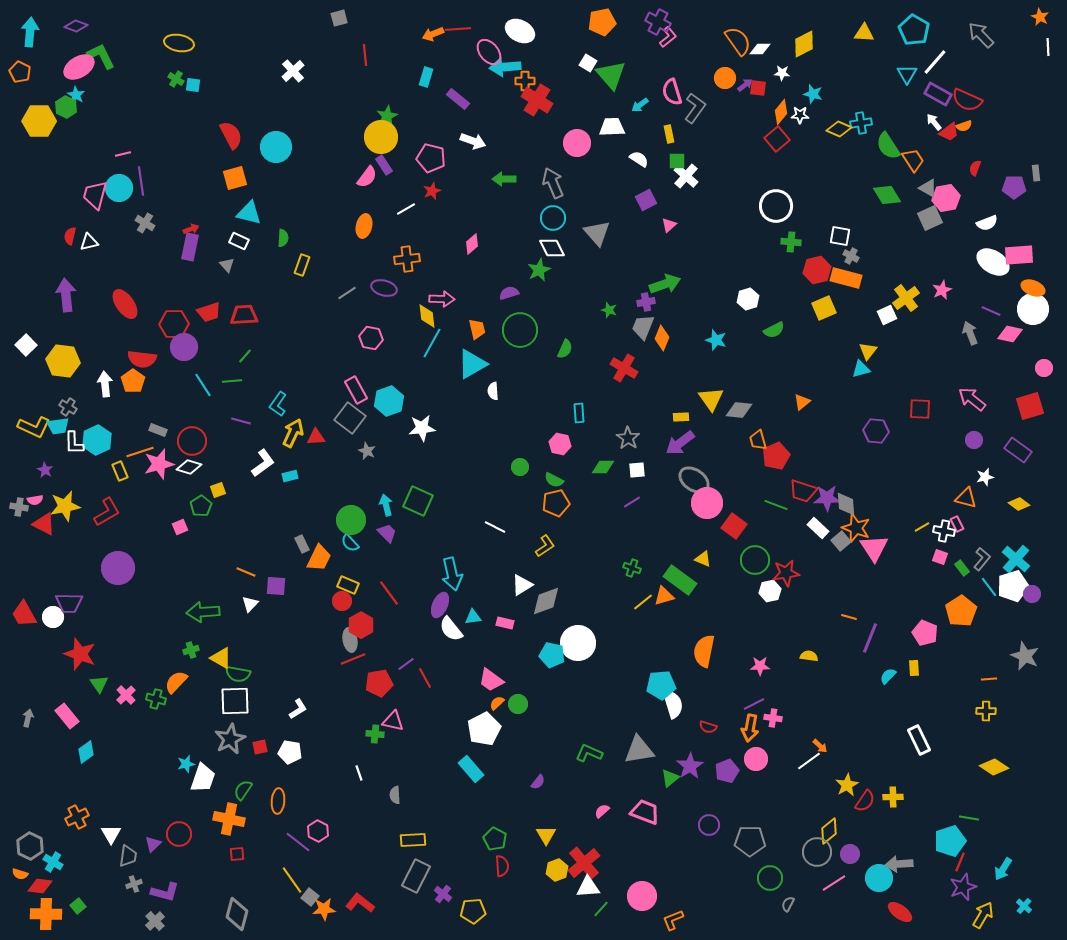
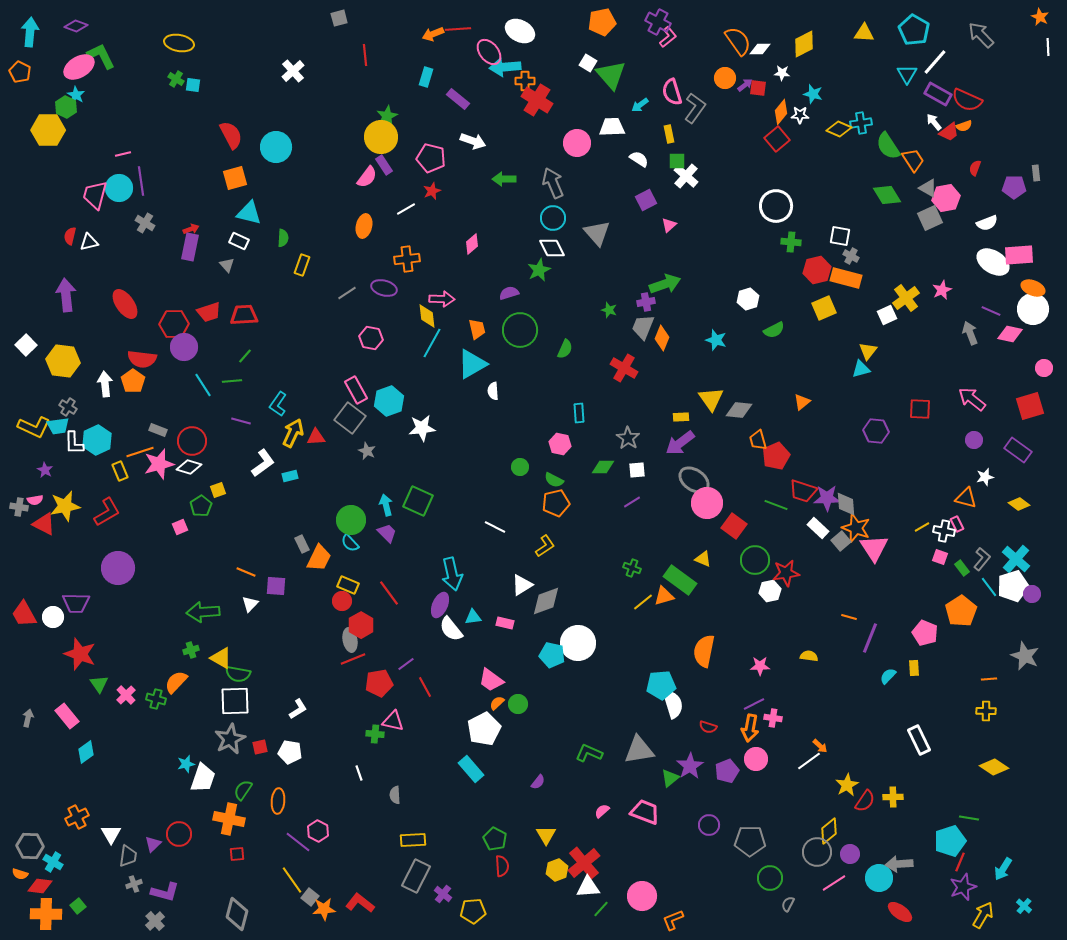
yellow hexagon at (39, 121): moved 9 px right, 9 px down
purple trapezoid at (69, 603): moved 7 px right
red line at (425, 678): moved 9 px down
gray hexagon at (30, 846): rotated 24 degrees counterclockwise
